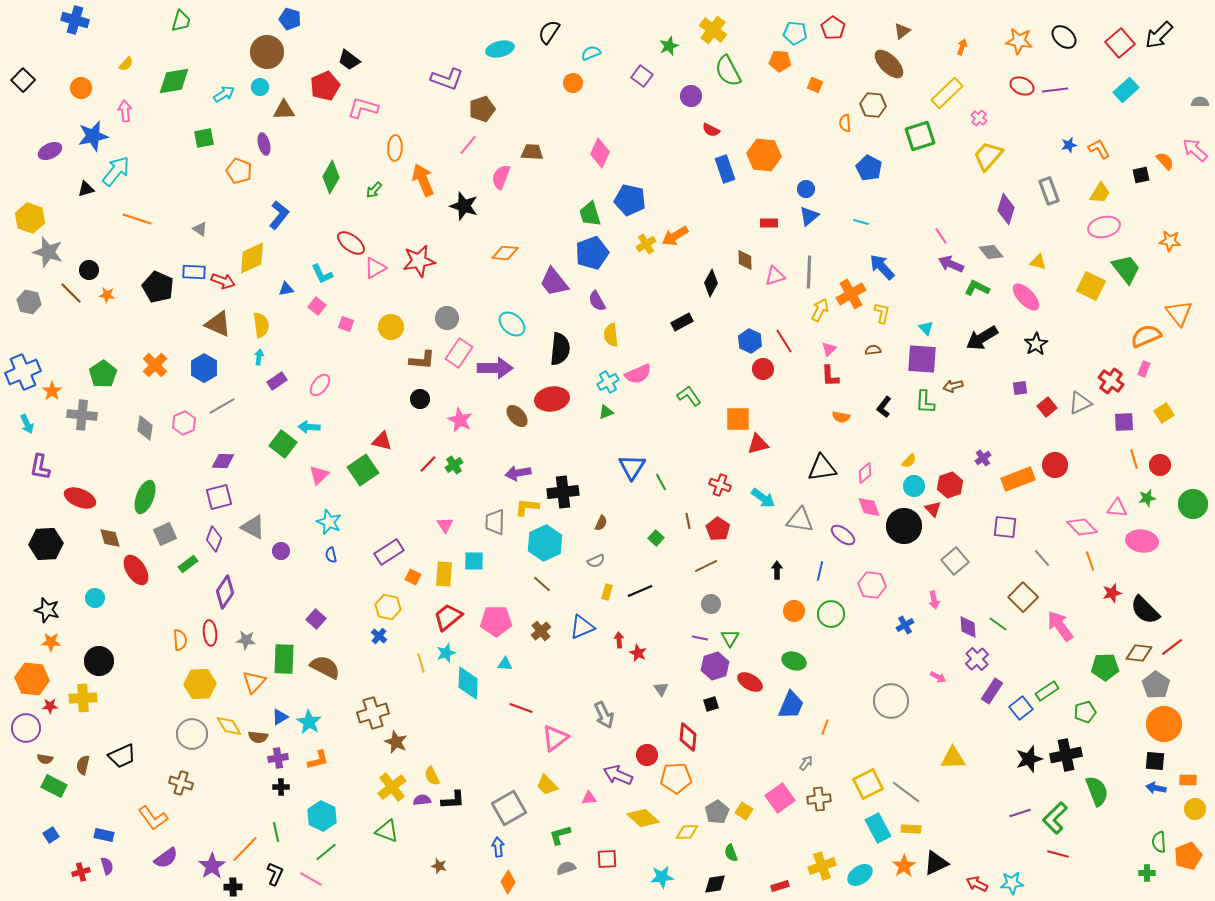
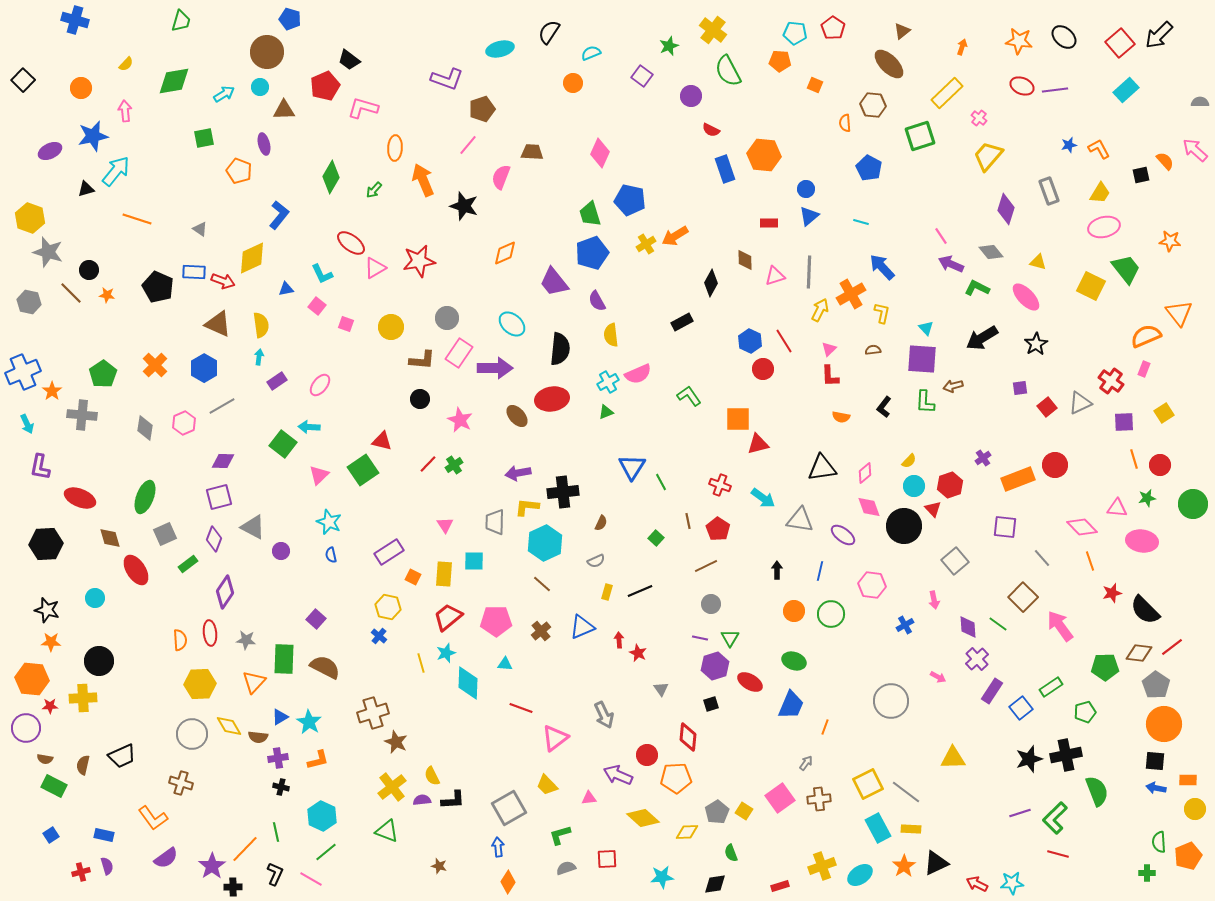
orange diamond at (505, 253): rotated 28 degrees counterclockwise
green rectangle at (1047, 691): moved 4 px right, 4 px up
black cross at (281, 787): rotated 14 degrees clockwise
